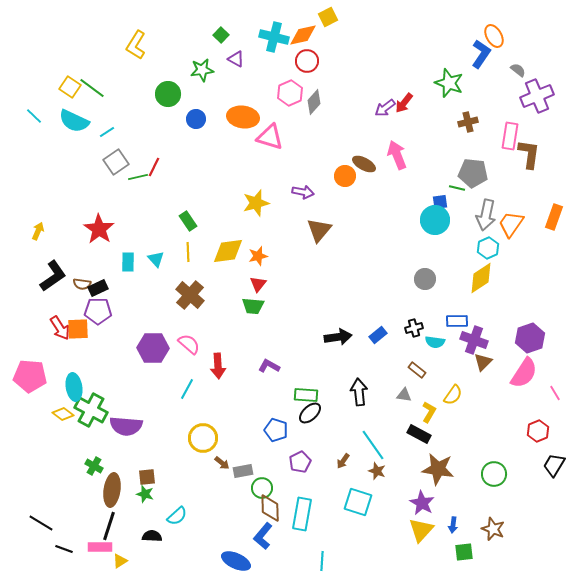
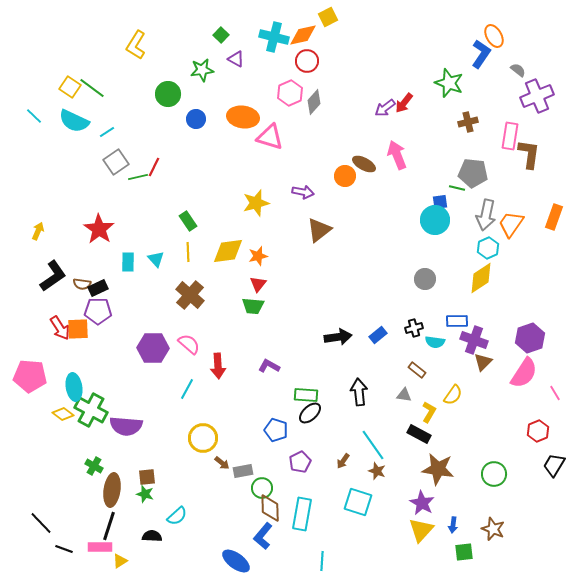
brown triangle at (319, 230): rotated 12 degrees clockwise
black line at (41, 523): rotated 15 degrees clockwise
blue ellipse at (236, 561): rotated 12 degrees clockwise
